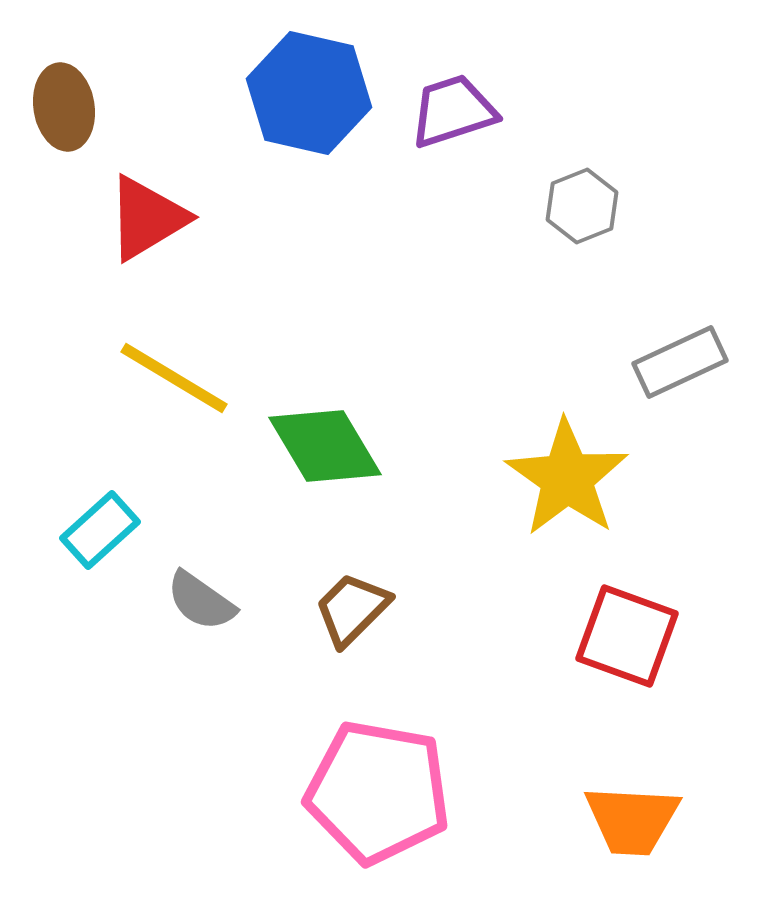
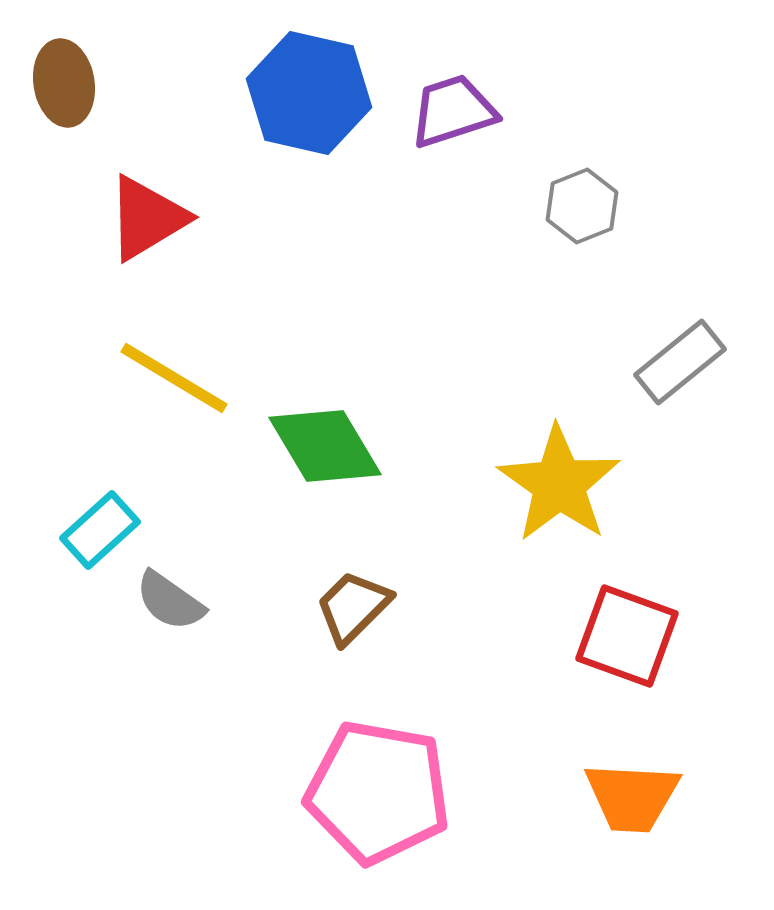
brown ellipse: moved 24 px up
gray rectangle: rotated 14 degrees counterclockwise
yellow star: moved 8 px left, 6 px down
gray semicircle: moved 31 px left
brown trapezoid: moved 1 px right, 2 px up
orange trapezoid: moved 23 px up
